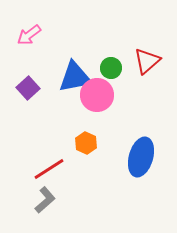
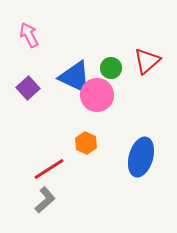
pink arrow: rotated 100 degrees clockwise
blue triangle: rotated 36 degrees clockwise
